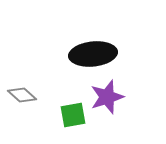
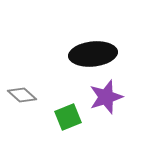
purple star: moved 1 px left
green square: moved 5 px left, 2 px down; rotated 12 degrees counterclockwise
